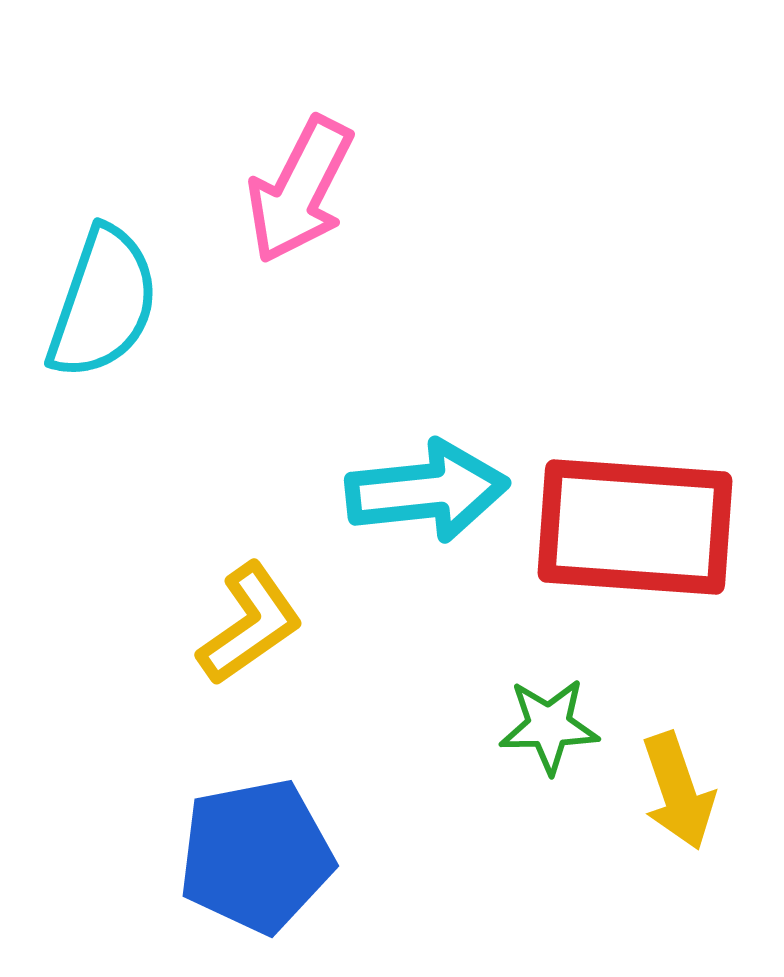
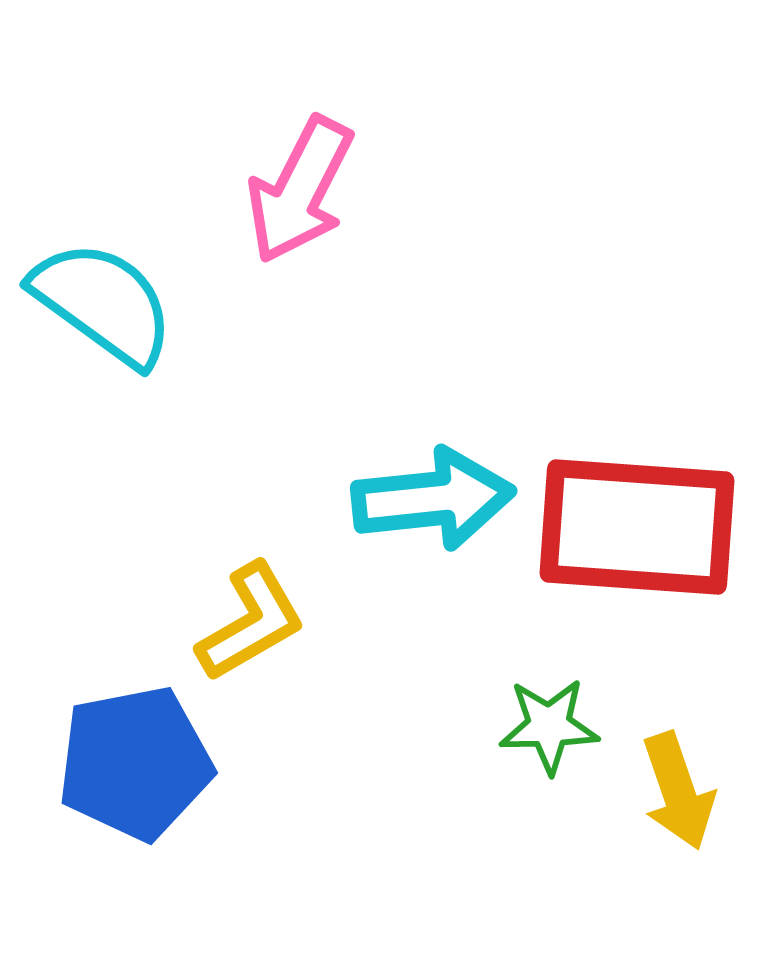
cyan semicircle: rotated 73 degrees counterclockwise
cyan arrow: moved 6 px right, 8 px down
red rectangle: moved 2 px right
yellow L-shape: moved 1 px right, 2 px up; rotated 5 degrees clockwise
blue pentagon: moved 121 px left, 93 px up
